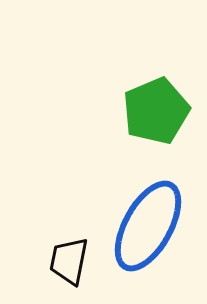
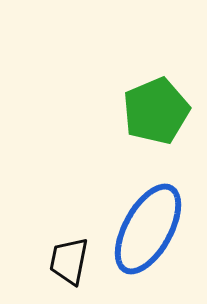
blue ellipse: moved 3 px down
